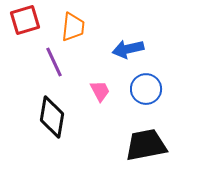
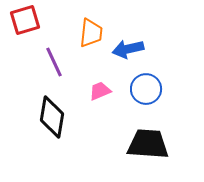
orange trapezoid: moved 18 px right, 6 px down
pink trapezoid: rotated 85 degrees counterclockwise
black trapezoid: moved 2 px right, 1 px up; rotated 15 degrees clockwise
